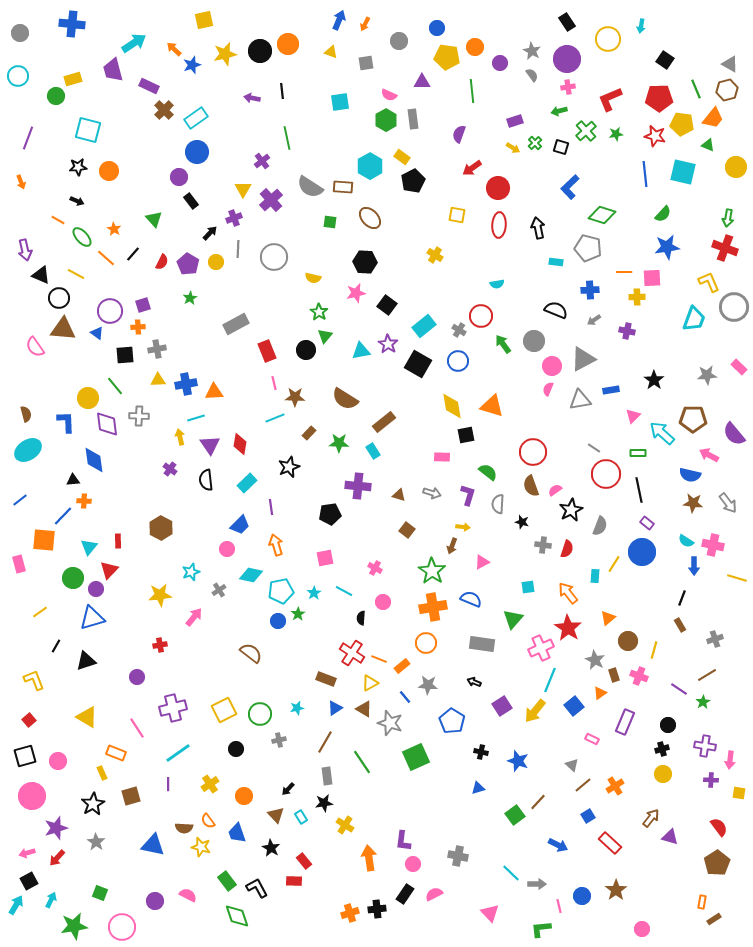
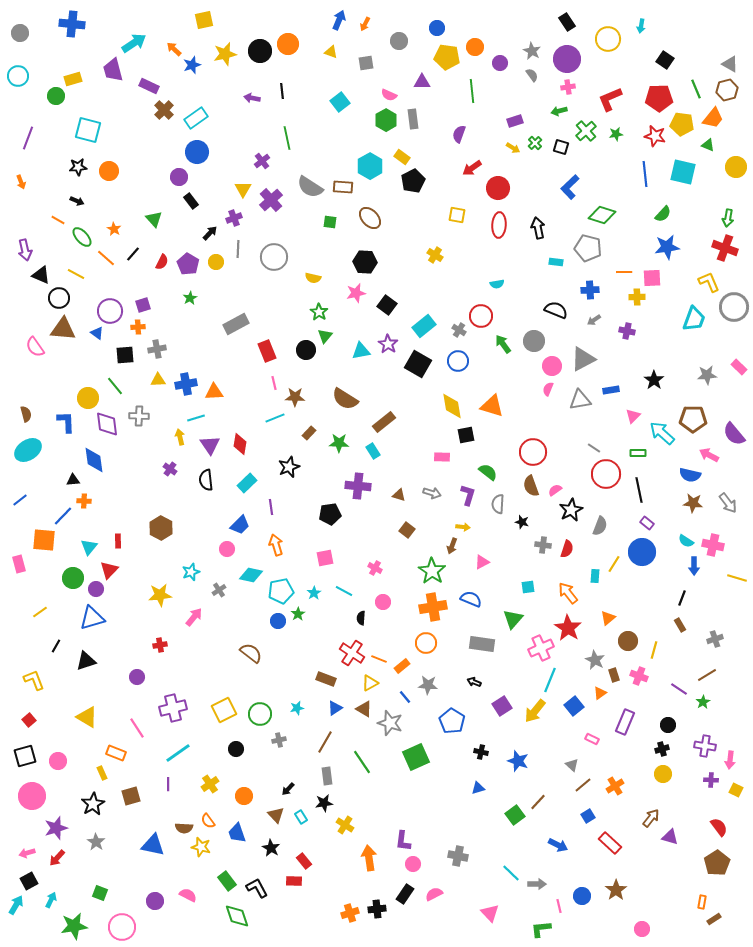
cyan square at (340, 102): rotated 30 degrees counterclockwise
yellow square at (739, 793): moved 3 px left, 3 px up; rotated 16 degrees clockwise
